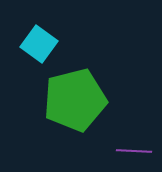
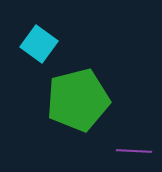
green pentagon: moved 3 px right
